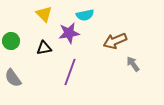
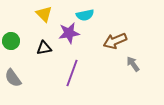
purple line: moved 2 px right, 1 px down
